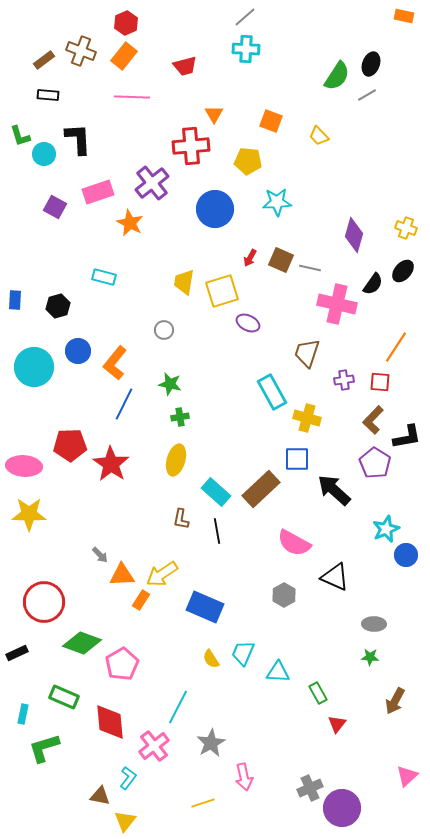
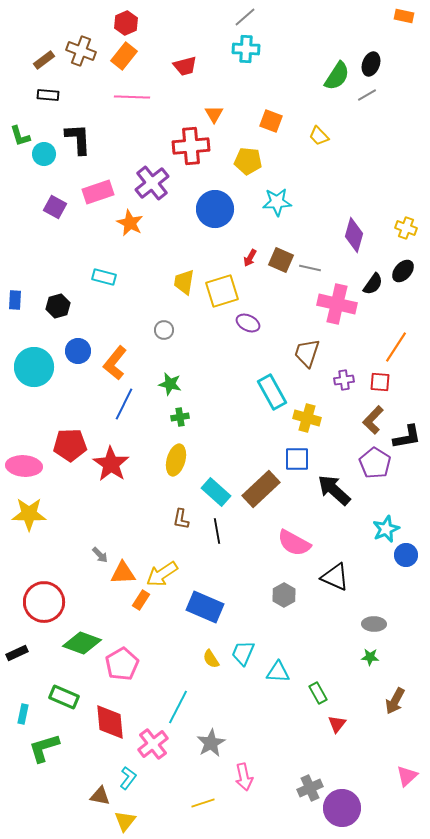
orange triangle at (122, 575): moved 1 px right, 2 px up
pink cross at (154, 746): moved 1 px left, 2 px up
